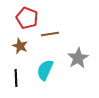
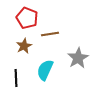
brown star: moved 4 px right; rotated 21 degrees clockwise
